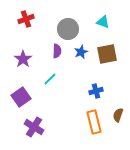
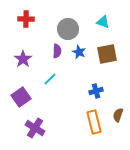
red cross: rotated 21 degrees clockwise
blue star: moved 2 px left; rotated 24 degrees counterclockwise
purple cross: moved 1 px right, 1 px down
